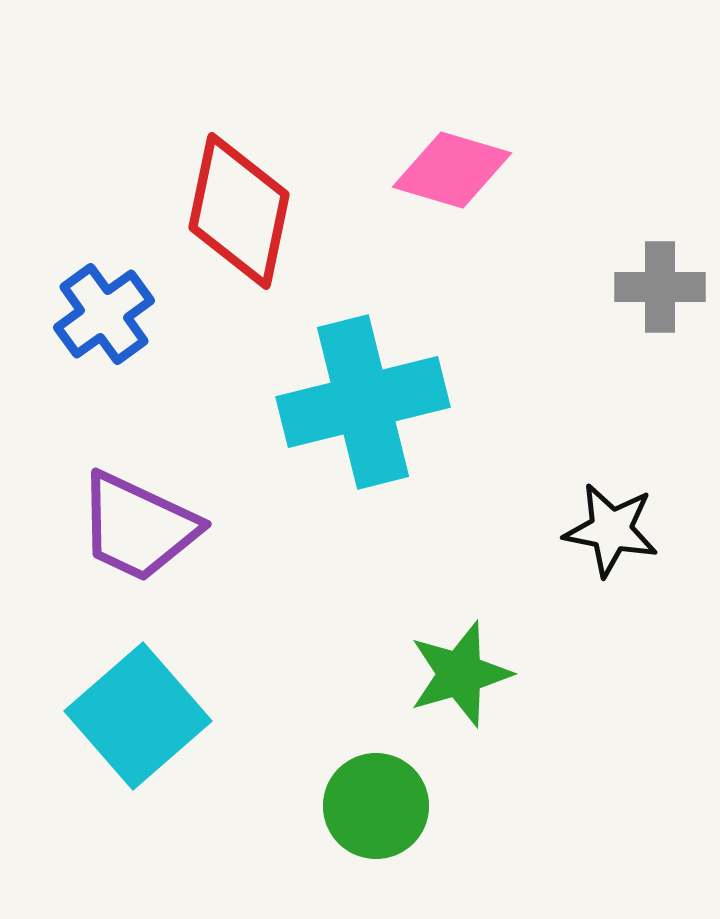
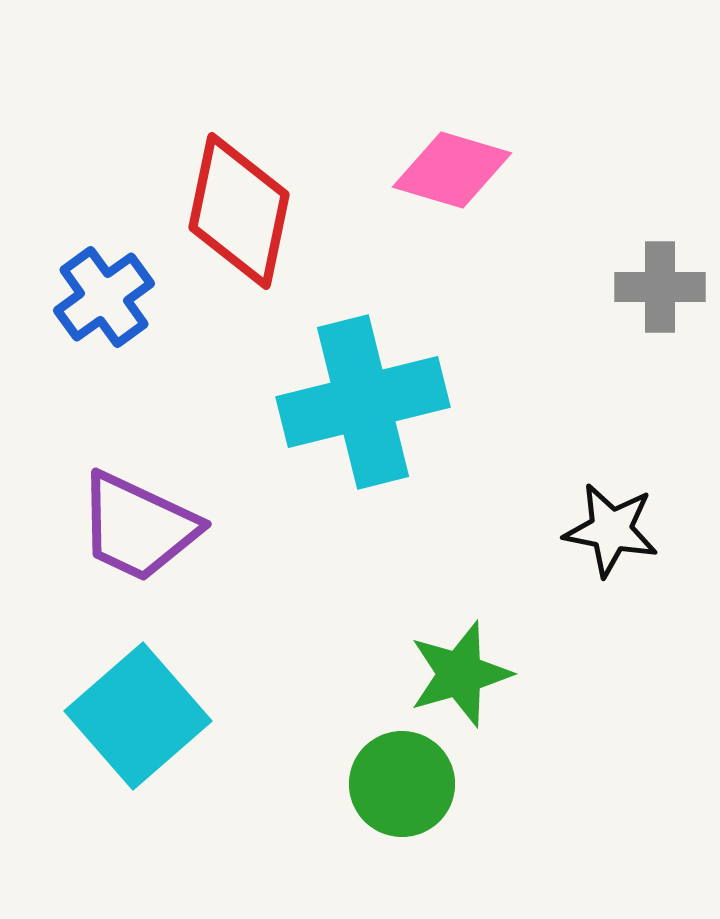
blue cross: moved 17 px up
green circle: moved 26 px right, 22 px up
